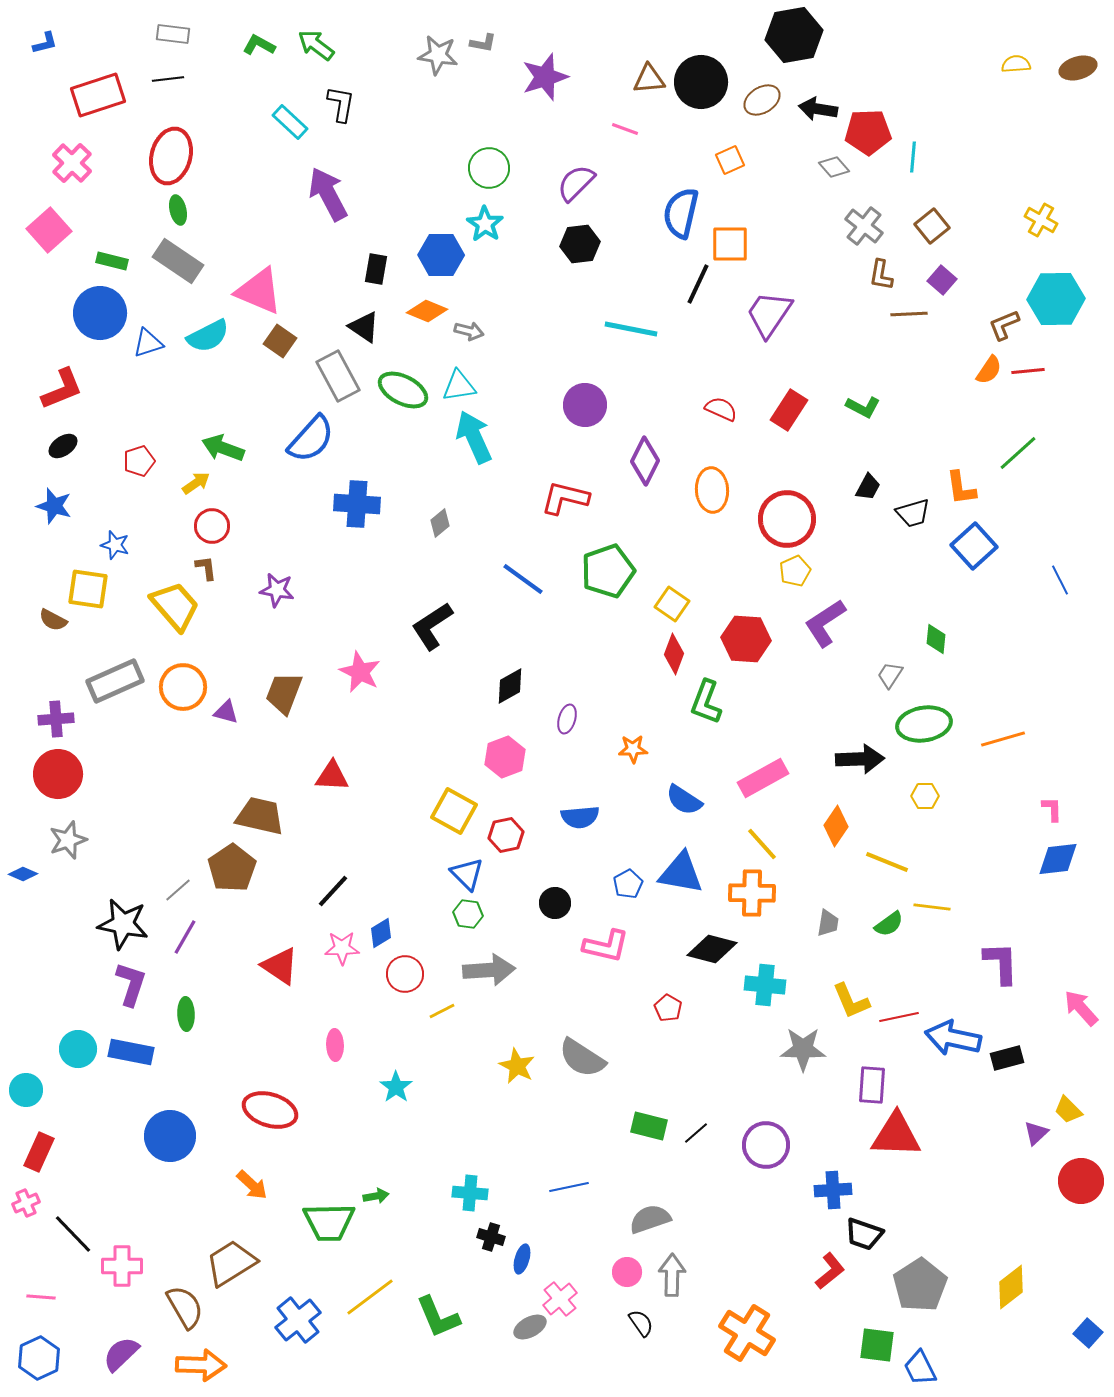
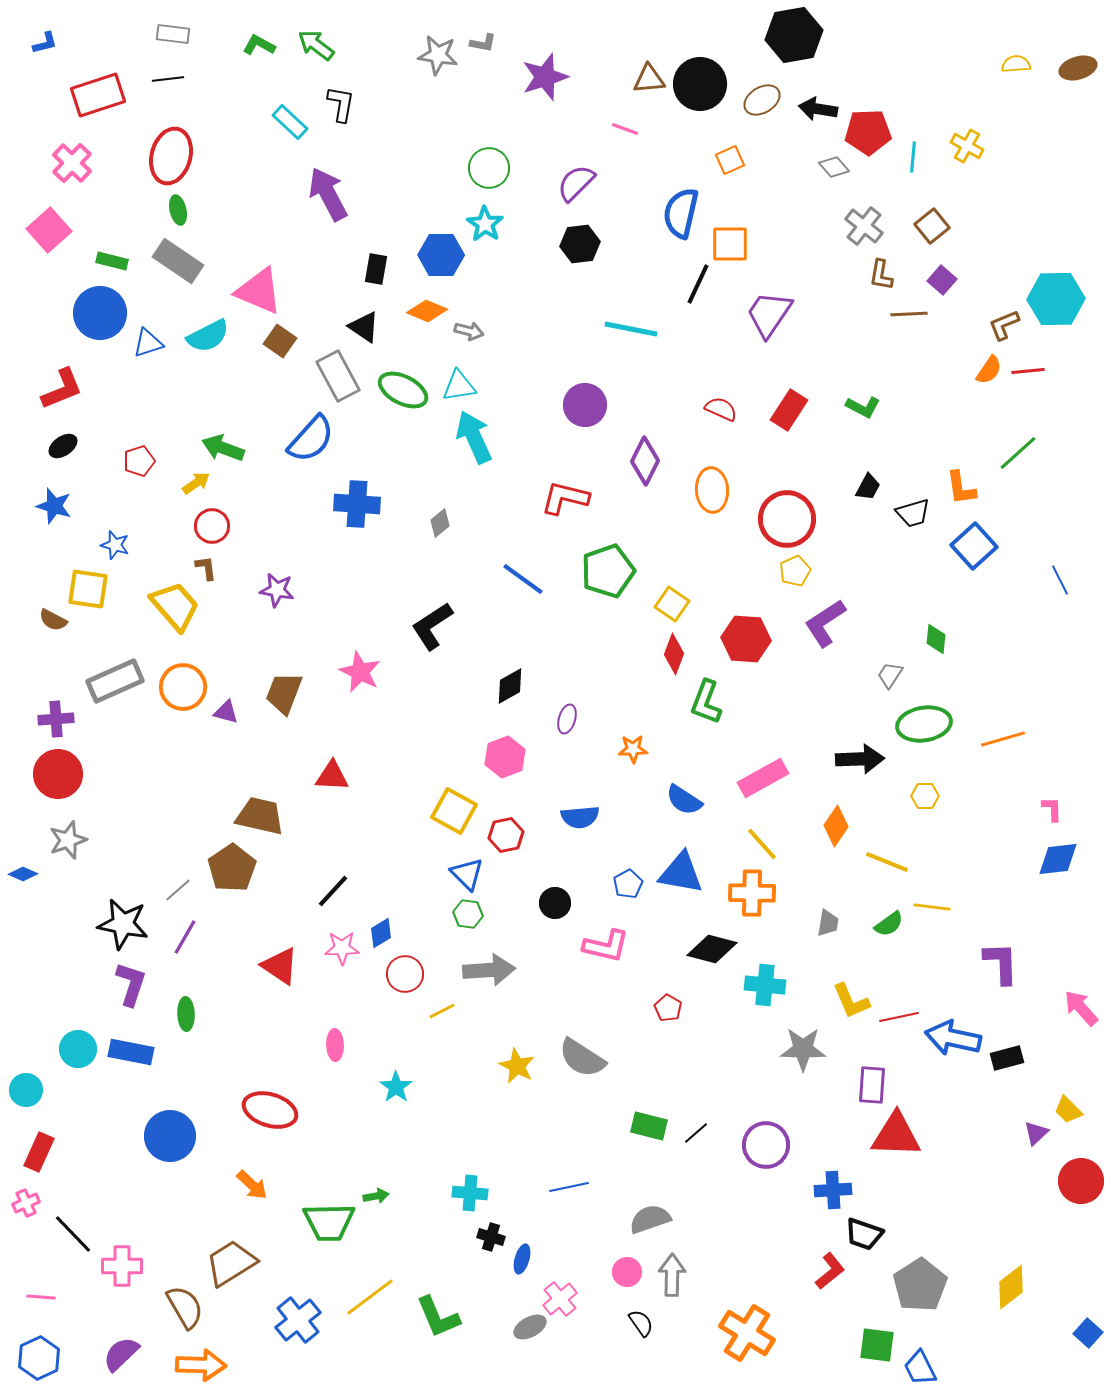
black circle at (701, 82): moved 1 px left, 2 px down
yellow cross at (1041, 220): moved 74 px left, 74 px up
